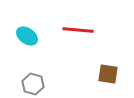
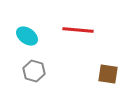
gray hexagon: moved 1 px right, 13 px up
